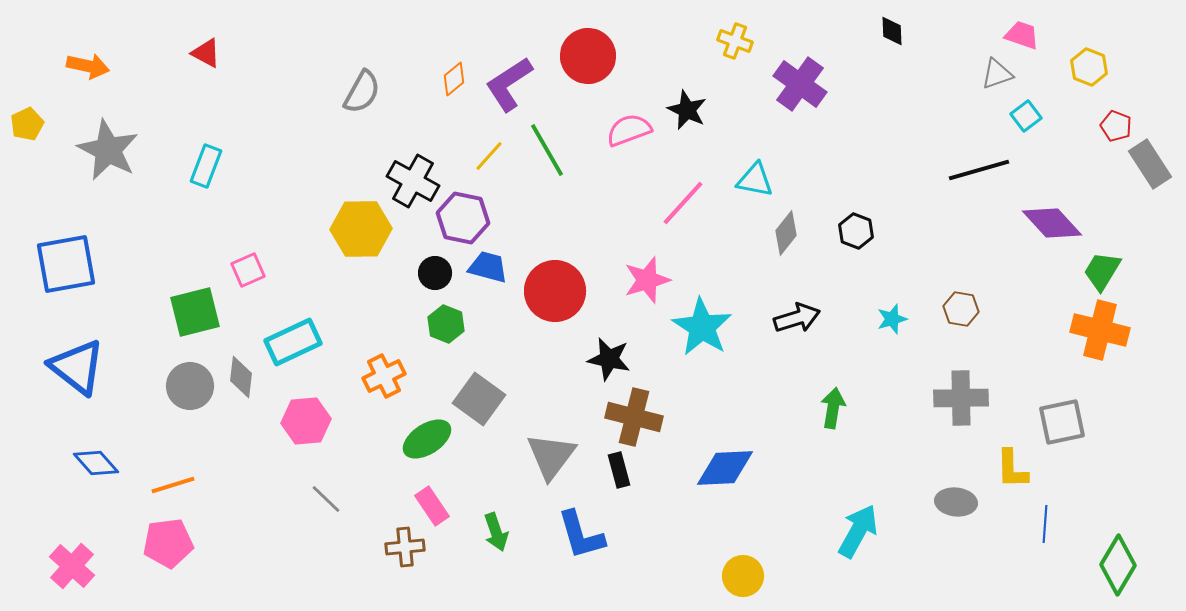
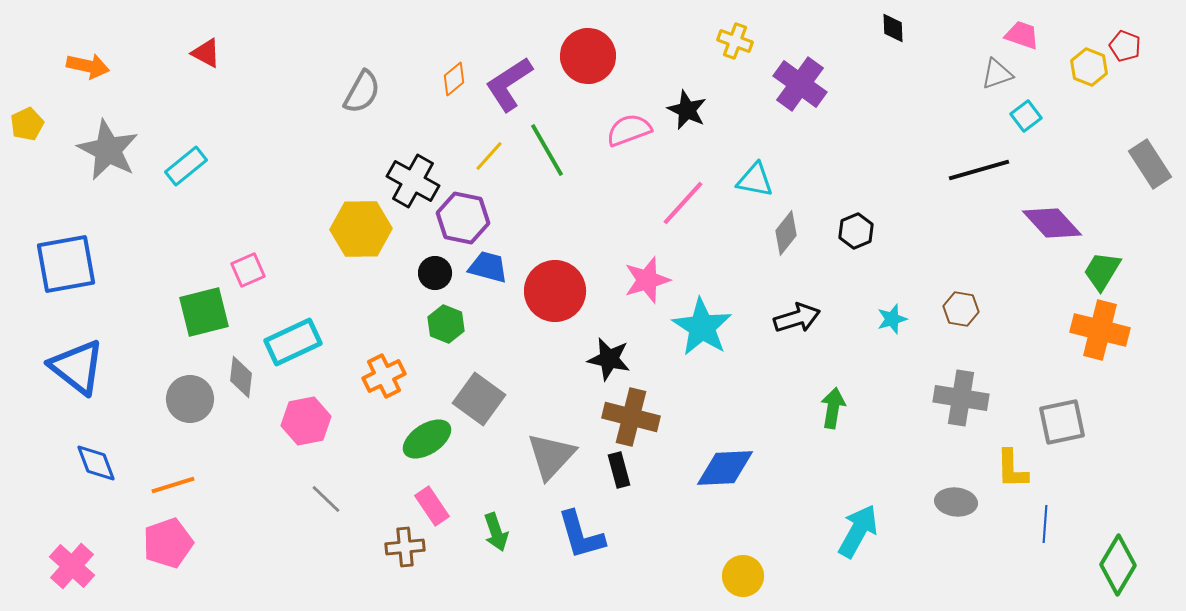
black diamond at (892, 31): moved 1 px right, 3 px up
red pentagon at (1116, 126): moved 9 px right, 80 px up
cyan rectangle at (206, 166): moved 20 px left; rotated 30 degrees clockwise
black hexagon at (856, 231): rotated 16 degrees clockwise
green square at (195, 312): moved 9 px right
gray circle at (190, 386): moved 13 px down
gray cross at (961, 398): rotated 10 degrees clockwise
brown cross at (634, 417): moved 3 px left
pink hexagon at (306, 421): rotated 6 degrees counterclockwise
gray triangle at (551, 456): rotated 6 degrees clockwise
blue diamond at (96, 463): rotated 21 degrees clockwise
pink pentagon at (168, 543): rotated 12 degrees counterclockwise
